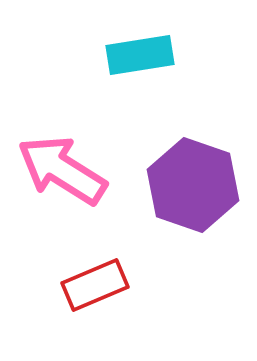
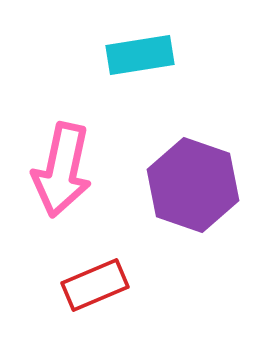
pink arrow: rotated 110 degrees counterclockwise
